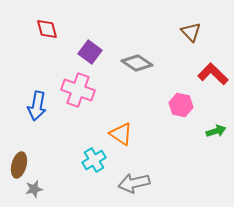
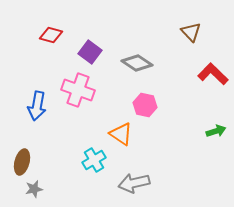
red diamond: moved 4 px right, 6 px down; rotated 60 degrees counterclockwise
pink hexagon: moved 36 px left
brown ellipse: moved 3 px right, 3 px up
